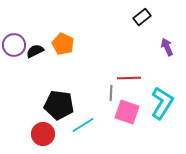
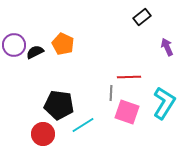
black semicircle: moved 1 px down
red line: moved 1 px up
cyan L-shape: moved 2 px right
